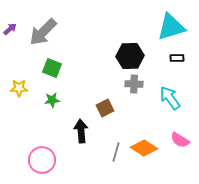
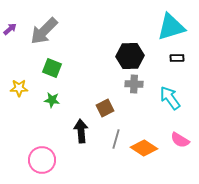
gray arrow: moved 1 px right, 1 px up
green star: rotated 14 degrees clockwise
gray line: moved 13 px up
